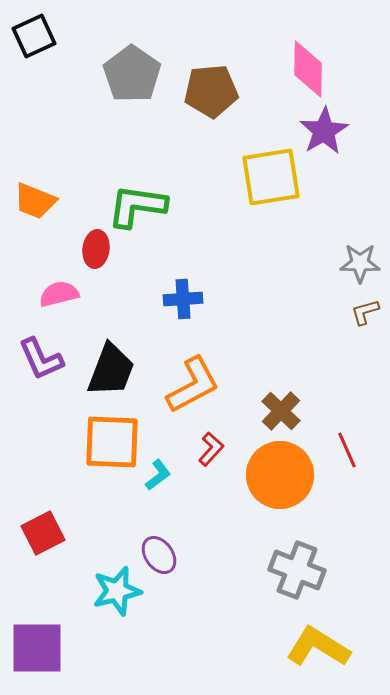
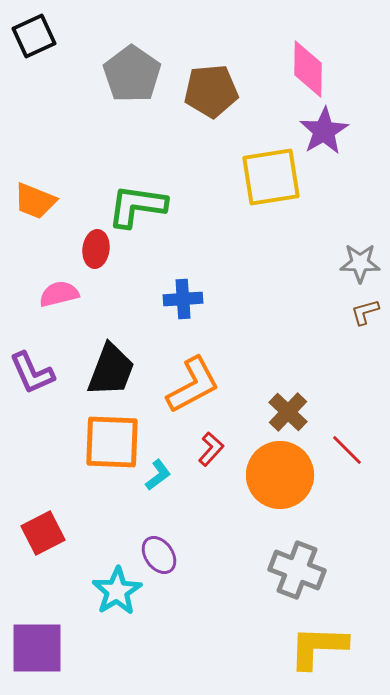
purple L-shape: moved 9 px left, 14 px down
brown cross: moved 7 px right, 1 px down
red line: rotated 21 degrees counterclockwise
cyan star: rotated 18 degrees counterclockwise
yellow L-shape: rotated 30 degrees counterclockwise
